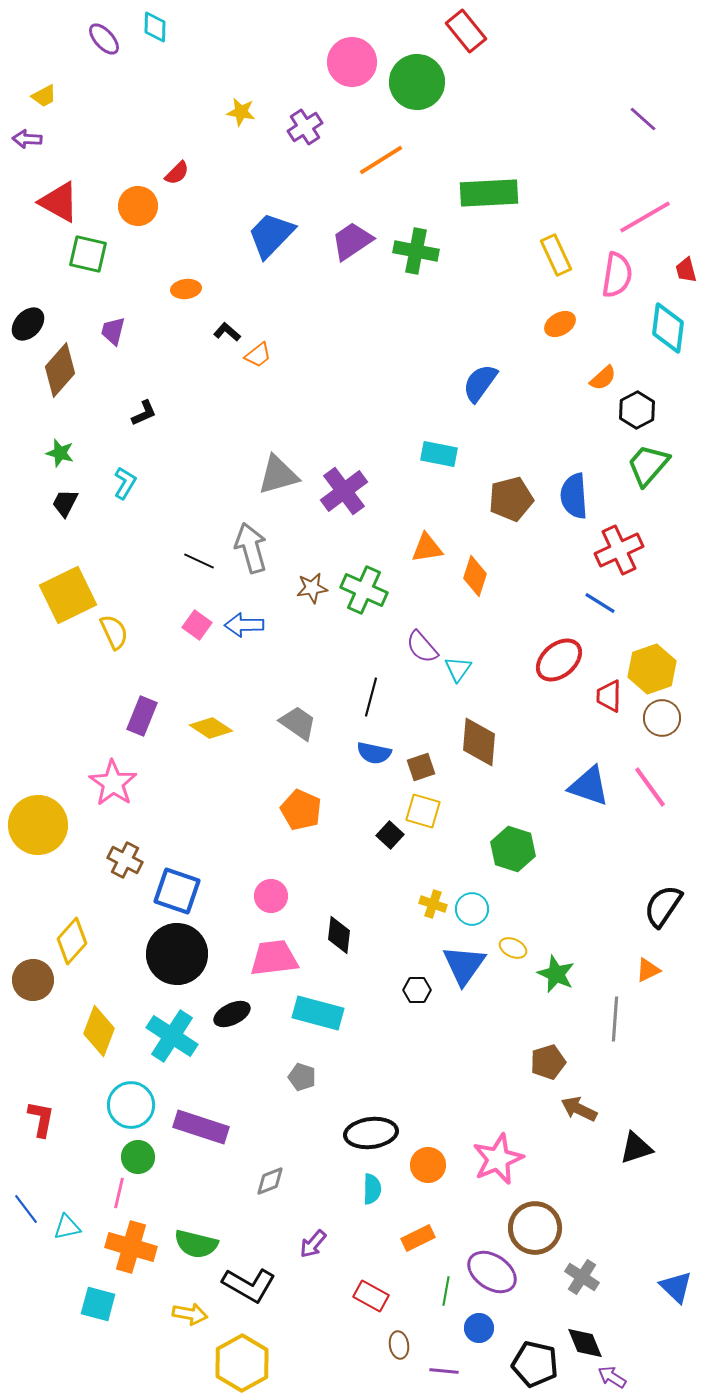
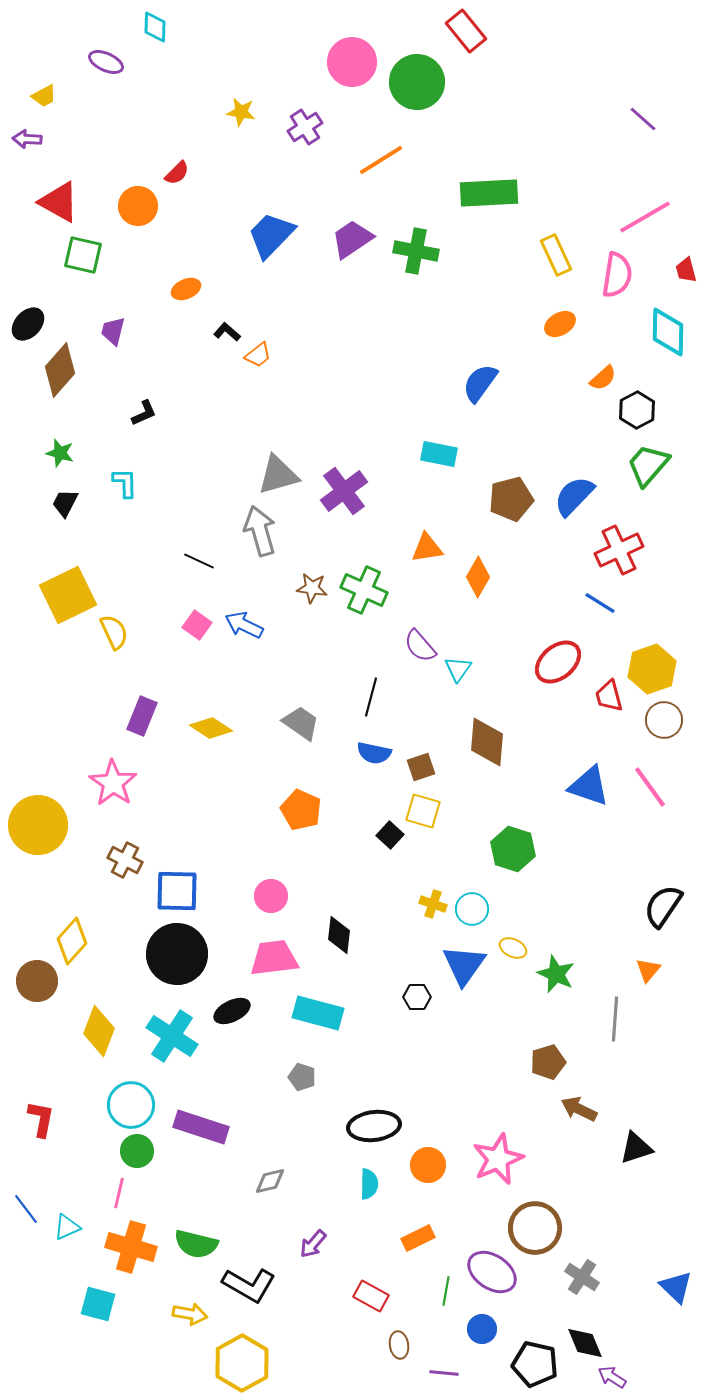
purple ellipse at (104, 39): moved 2 px right, 23 px down; rotated 24 degrees counterclockwise
purple trapezoid at (352, 241): moved 2 px up
green square at (88, 254): moved 5 px left, 1 px down
orange ellipse at (186, 289): rotated 16 degrees counterclockwise
cyan diamond at (668, 328): moved 4 px down; rotated 6 degrees counterclockwise
cyan L-shape at (125, 483): rotated 32 degrees counterclockwise
blue semicircle at (574, 496): rotated 48 degrees clockwise
gray arrow at (251, 548): moved 9 px right, 17 px up
orange diamond at (475, 576): moved 3 px right, 1 px down; rotated 12 degrees clockwise
brown star at (312, 588): rotated 16 degrees clockwise
blue arrow at (244, 625): rotated 27 degrees clockwise
purple semicircle at (422, 647): moved 2 px left, 1 px up
red ellipse at (559, 660): moved 1 px left, 2 px down
red trapezoid at (609, 696): rotated 16 degrees counterclockwise
brown circle at (662, 718): moved 2 px right, 2 px down
gray trapezoid at (298, 723): moved 3 px right
brown diamond at (479, 742): moved 8 px right
blue square at (177, 891): rotated 18 degrees counterclockwise
orange triangle at (648, 970): rotated 24 degrees counterclockwise
brown circle at (33, 980): moved 4 px right, 1 px down
black hexagon at (417, 990): moved 7 px down
black ellipse at (232, 1014): moved 3 px up
black ellipse at (371, 1133): moved 3 px right, 7 px up
green circle at (138, 1157): moved 1 px left, 6 px up
gray diamond at (270, 1181): rotated 8 degrees clockwise
cyan semicircle at (372, 1189): moved 3 px left, 5 px up
cyan triangle at (67, 1227): rotated 12 degrees counterclockwise
blue circle at (479, 1328): moved 3 px right, 1 px down
purple line at (444, 1371): moved 2 px down
